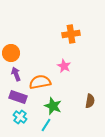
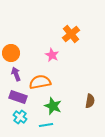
orange cross: rotated 30 degrees counterclockwise
pink star: moved 12 px left, 11 px up
cyan line: rotated 48 degrees clockwise
